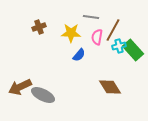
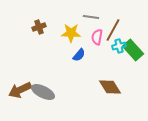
brown arrow: moved 3 px down
gray ellipse: moved 3 px up
